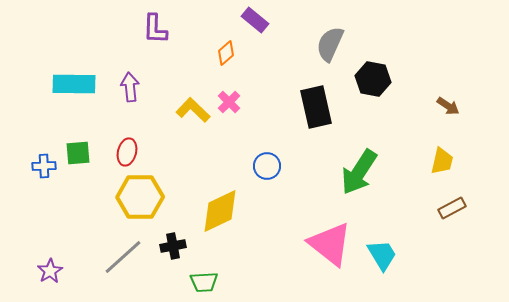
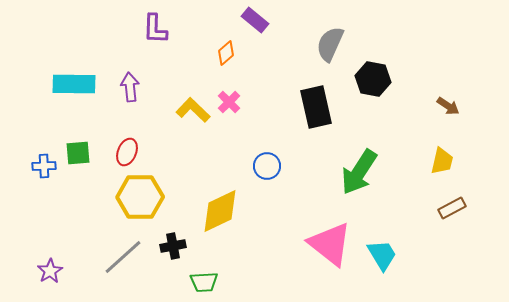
red ellipse: rotated 8 degrees clockwise
